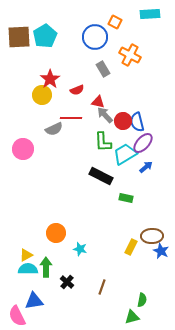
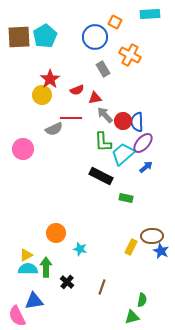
red triangle: moved 3 px left, 4 px up; rotated 24 degrees counterclockwise
blue semicircle: rotated 12 degrees clockwise
cyan trapezoid: moved 2 px left; rotated 10 degrees counterclockwise
